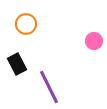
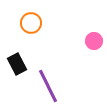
orange circle: moved 5 px right, 1 px up
purple line: moved 1 px left, 1 px up
